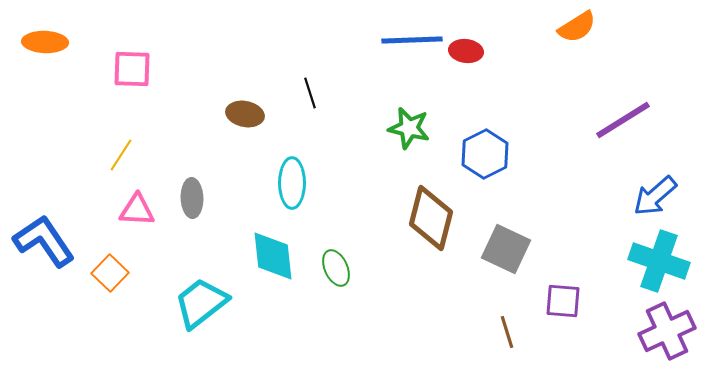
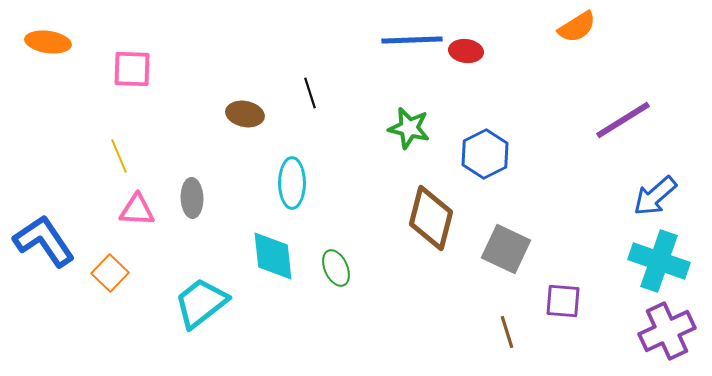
orange ellipse: moved 3 px right; rotated 6 degrees clockwise
yellow line: moved 2 px left, 1 px down; rotated 56 degrees counterclockwise
